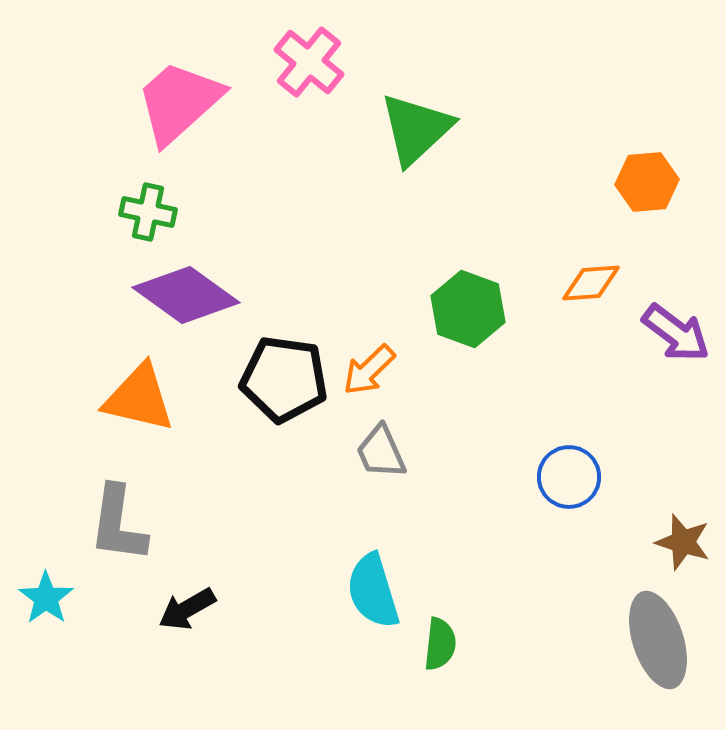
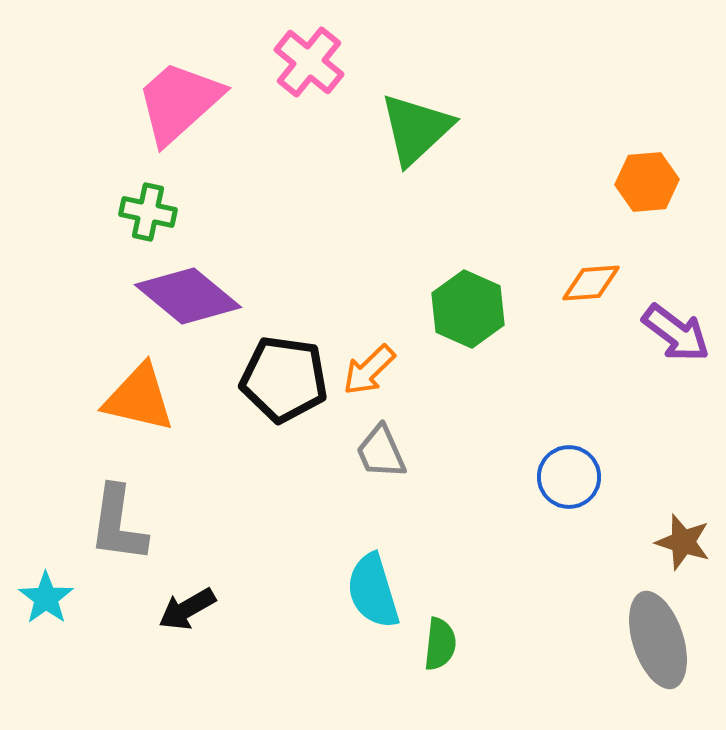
purple diamond: moved 2 px right, 1 px down; rotated 4 degrees clockwise
green hexagon: rotated 4 degrees clockwise
